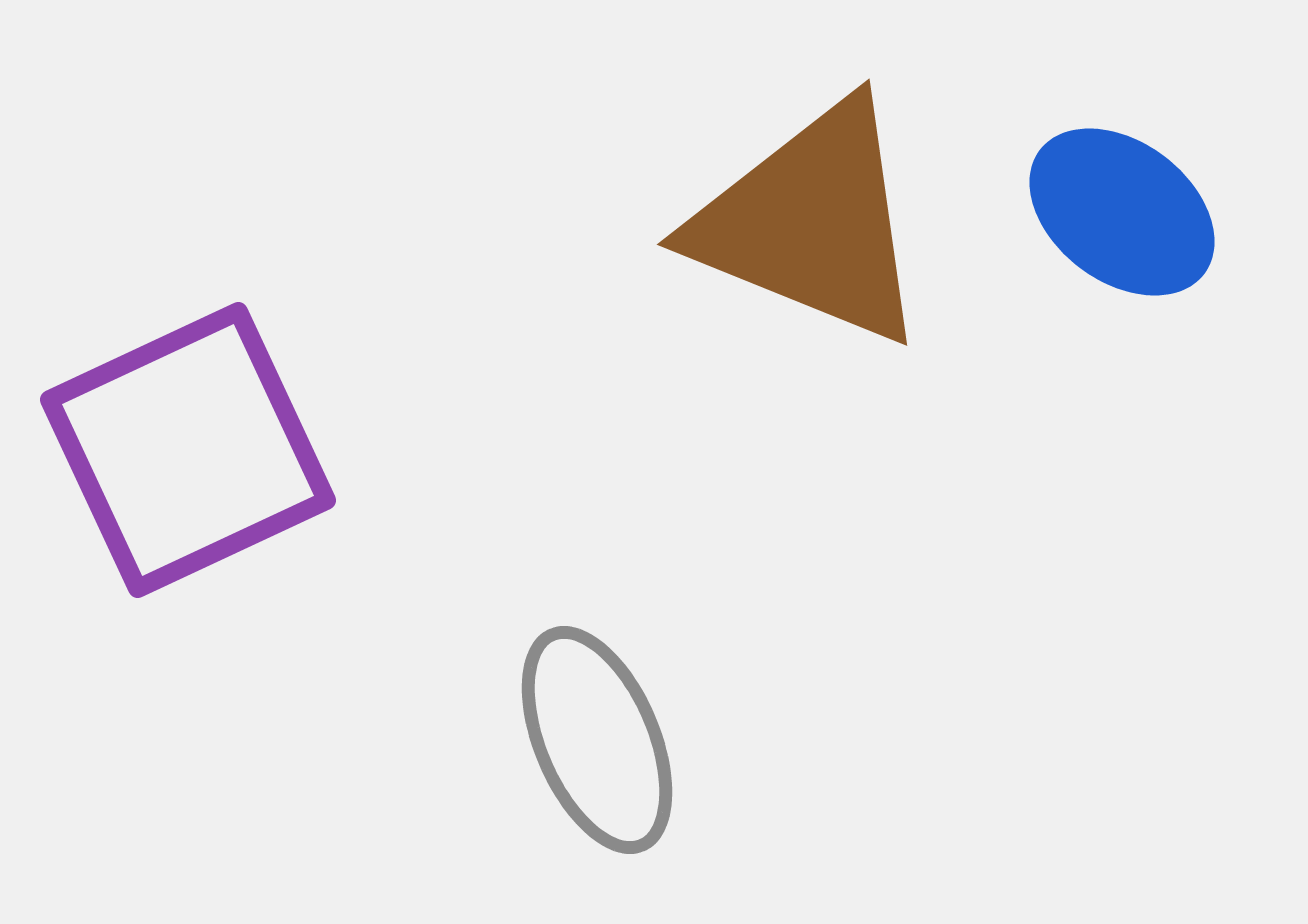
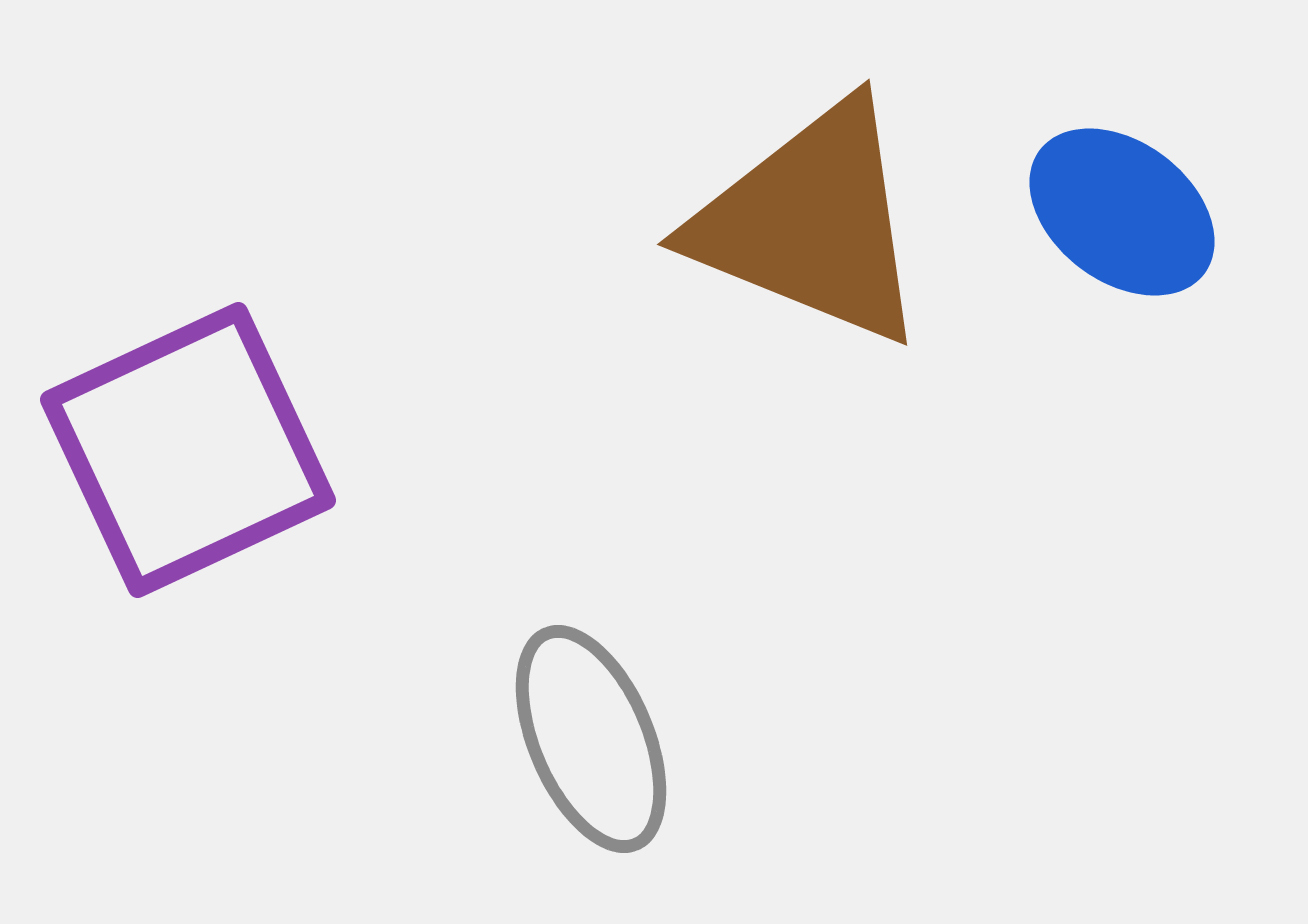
gray ellipse: moved 6 px left, 1 px up
